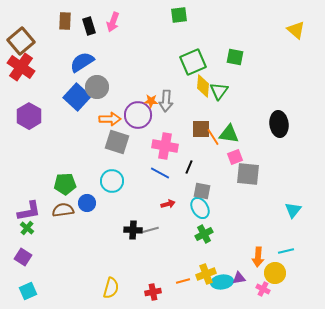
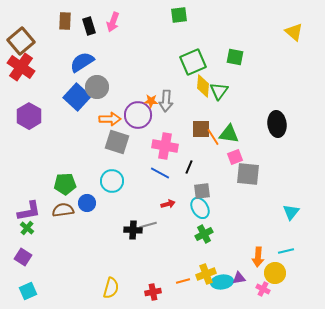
yellow triangle at (296, 30): moved 2 px left, 2 px down
black ellipse at (279, 124): moved 2 px left
gray square at (202, 191): rotated 18 degrees counterclockwise
cyan triangle at (293, 210): moved 2 px left, 2 px down
gray line at (150, 230): moved 2 px left, 5 px up
